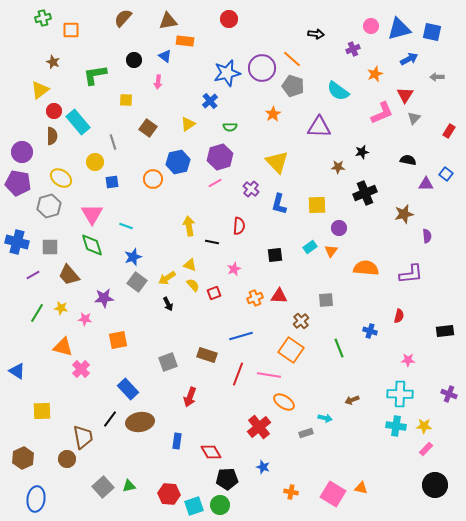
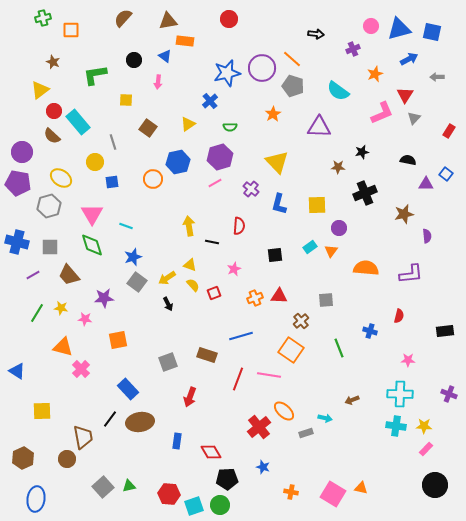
brown semicircle at (52, 136): rotated 132 degrees clockwise
red line at (238, 374): moved 5 px down
orange ellipse at (284, 402): moved 9 px down; rotated 10 degrees clockwise
